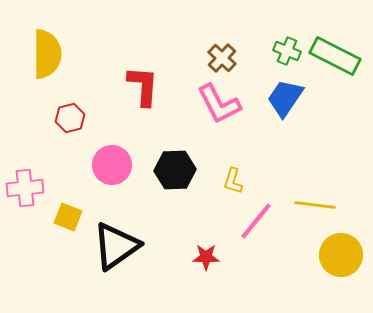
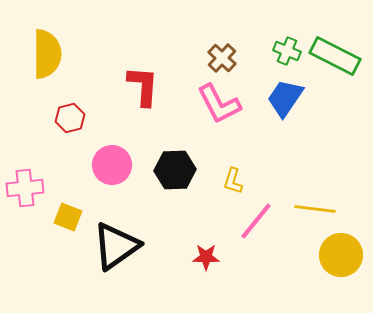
yellow line: moved 4 px down
